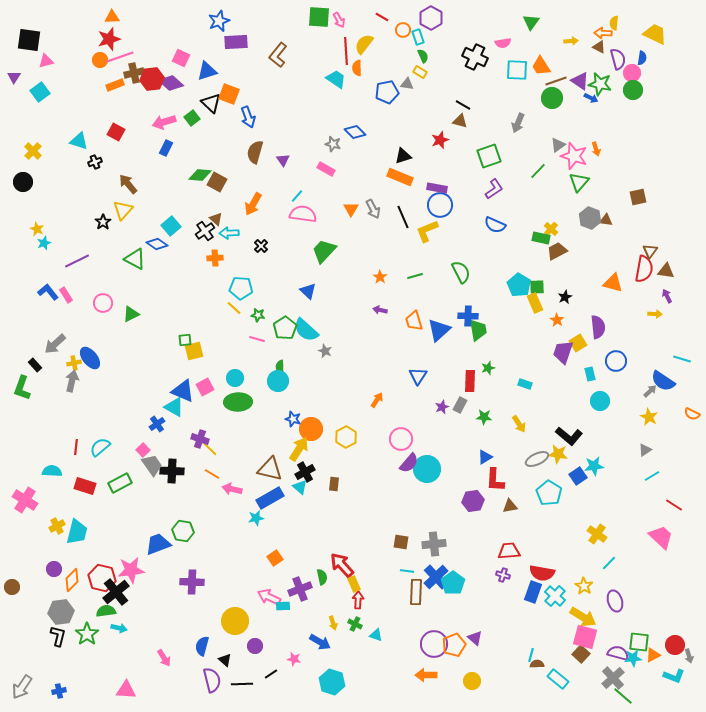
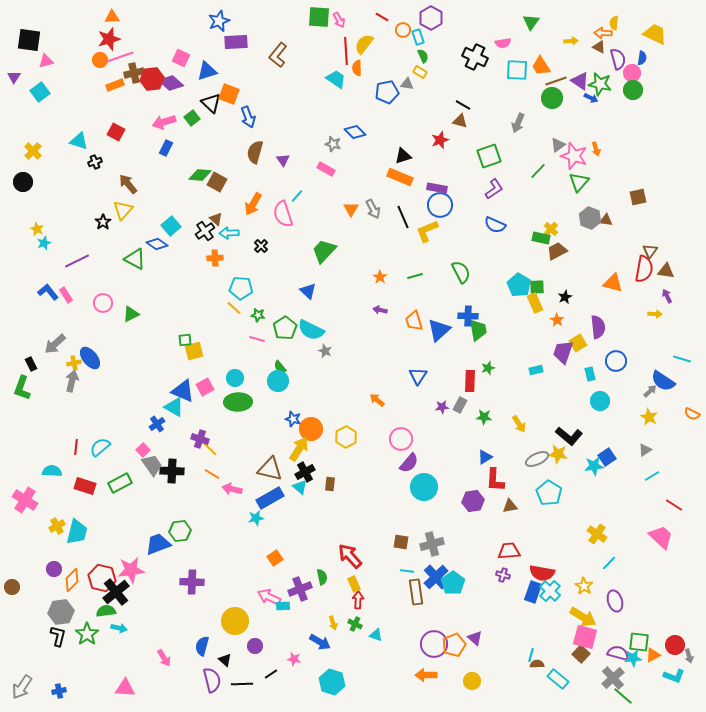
pink semicircle at (303, 214): moved 20 px left; rotated 116 degrees counterclockwise
cyan semicircle at (306, 330): moved 5 px right; rotated 16 degrees counterclockwise
black rectangle at (35, 365): moved 4 px left, 1 px up; rotated 16 degrees clockwise
green semicircle at (280, 367): rotated 40 degrees counterclockwise
cyan rectangle at (525, 384): moved 11 px right, 14 px up; rotated 32 degrees counterclockwise
orange arrow at (377, 400): rotated 84 degrees counterclockwise
purple star at (442, 407): rotated 16 degrees clockwise
cyan circle at (427, 469): moved 3 px left, 18 px down
blue square at (578, 476): moved 29 px right, 19 px up
brown rectangle at (334, 484): moved 4 px left
green hexagon at (183, 531): moved 3 px left; rotated 15 degrees counterclockwise
gray cross at (434, 544): moved 2 px left; rotated 10 degrees counterclockwise
red arrow at (342, 565): moved 8 px right, 9 px up
brown rectangle at (416, 592): rotated 10 degrees counterclockwise
cyan cross at (555, 596): moved 5 px left, 5 px up
pink triangle at (126, 690): moved 1 px left, 2 px up
